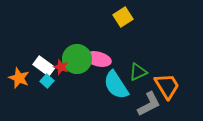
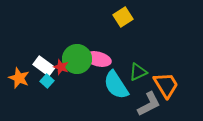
orange trapezoid: moved 1 px left, 1 px up
